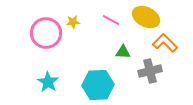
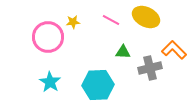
pink circle: moved 2 px right, 4 px down
orange L-shape: moved 9 px right, 7 px down
gray cross: moved 3 px up
cyan star: moved 2 px right
